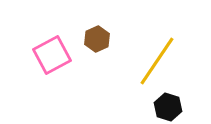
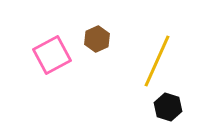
yellow line: rotated 10 degrees counterclockwise
